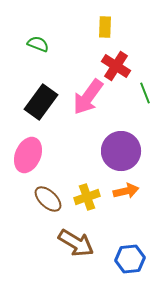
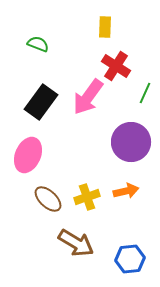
green line: rotated 45 degrees clockwise
purple circle: moved 10 px right, 9 px up
